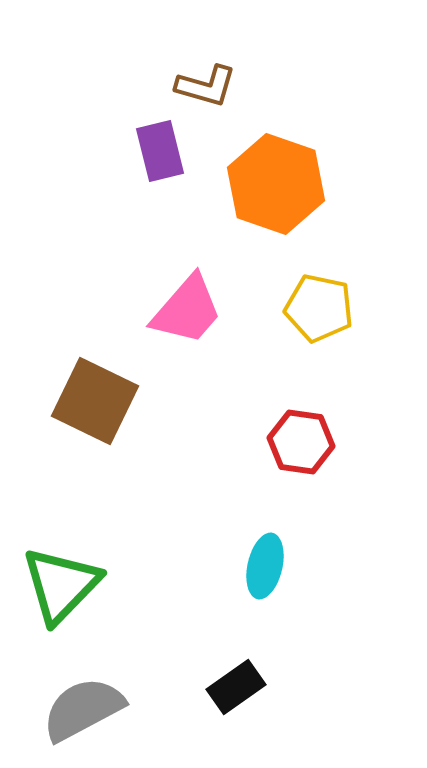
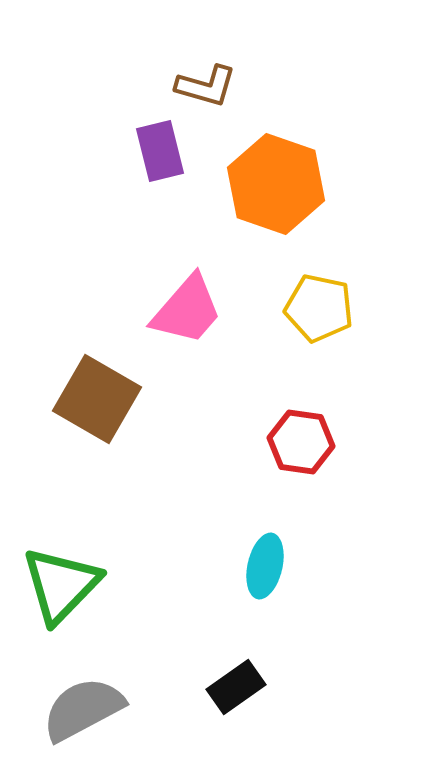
brown square: moved 2 px right, 2 px up; rotated 4 degrees clockwise
